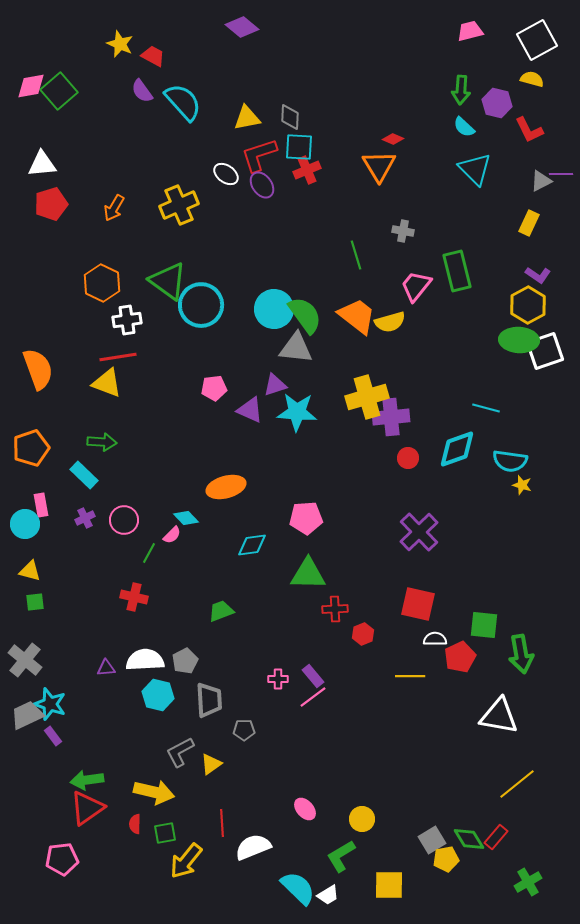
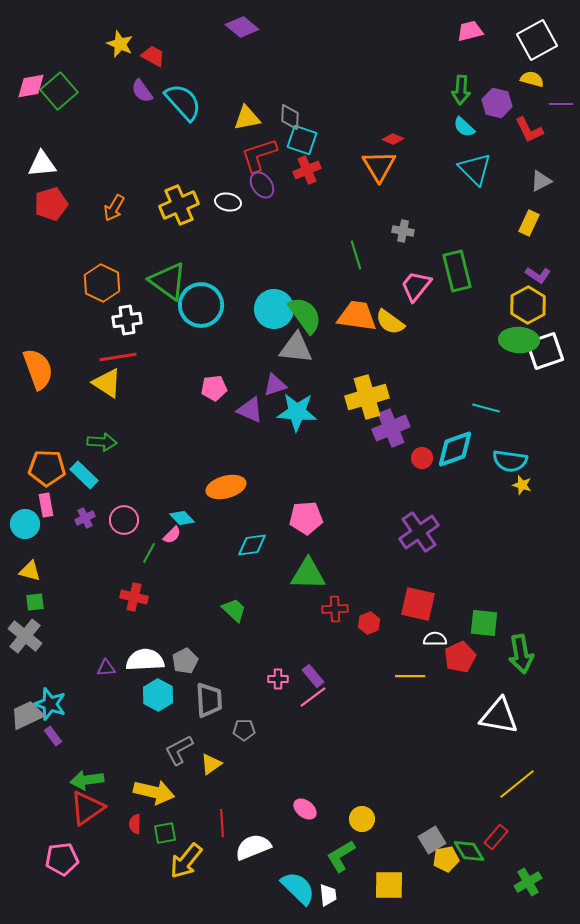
cyan square at (299, 147): moved 3 px right, 7 px up; rotated 16 degrees clockwise
white ellipse at (226, 174): moved 2 px right, 28 px down; rotated 25 degrees counterclockwise
purple line at (561, 174): moved 70 px up
orange trapezoid at (357, 316): rotated 30 degrees counterclockwise
yellow semicircle at (390, 322): rotated 52 degrees clockwise
yellow triangle at (107, 383): rotated 12 degrees clockwise
purple cross at (391, 417): moved 11 px down; rotated 18 degrees counterclockwise
orange pentagon at (31, 448): moved 16 px right, 20 px down; rotated 21 degrees clockwise
cyan diamond at (457, 449): moved 2 px left
red circle at (408, 458): moved 14 px right
pink rectangle at (41, 505): moved 5 px right
cyan diamond at (186, 518): moved 4 px left
purple cross at (419, 532): rotated 9 degrees clockwise
green trapezoid at (221, 611): moved 13 px right, 1 px up; rotated 64 degrees clockwise
green square at (484, 625): moved 2 px up
red hexagon at (363, 634): moved 6 px right, 11 px up
gray cross at (25, 660): moved 24 px up
cyan hexagon at (158, 695): rotated 16 degrees clockwise
gray L-shape at (180, 752): moved 1 px left, 2 px up
pink ellipse at (305, 809): rotated 10 degrees counterclockwise
green diamond at (469, 839): moved 12 px down
white trapezoid at (328, 895): rotated 65 degrees counterclockwise
